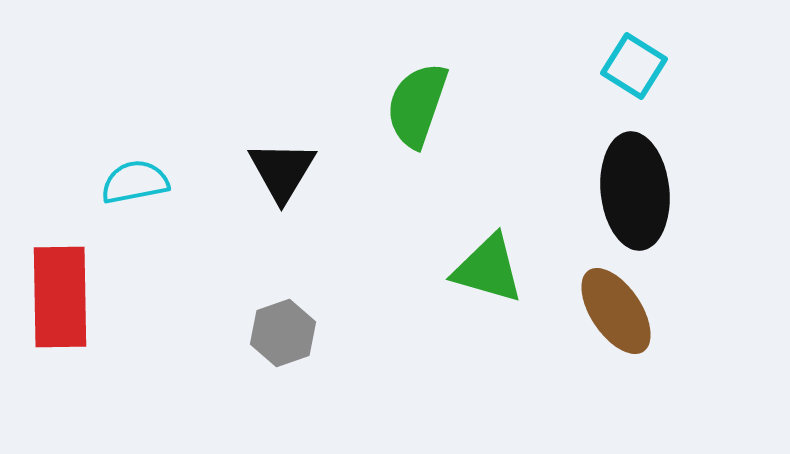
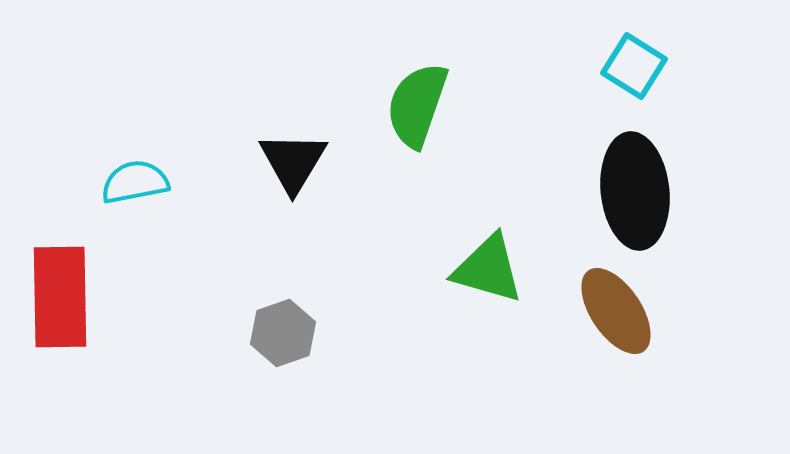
black triangle: moved 11 px right, 9 px up
